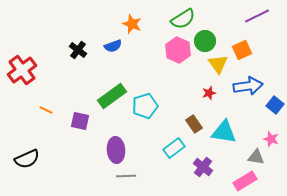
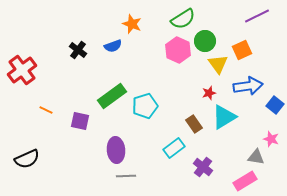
cyan triangle: moved 15 px up; rotated 40 degrees counterclockwise
